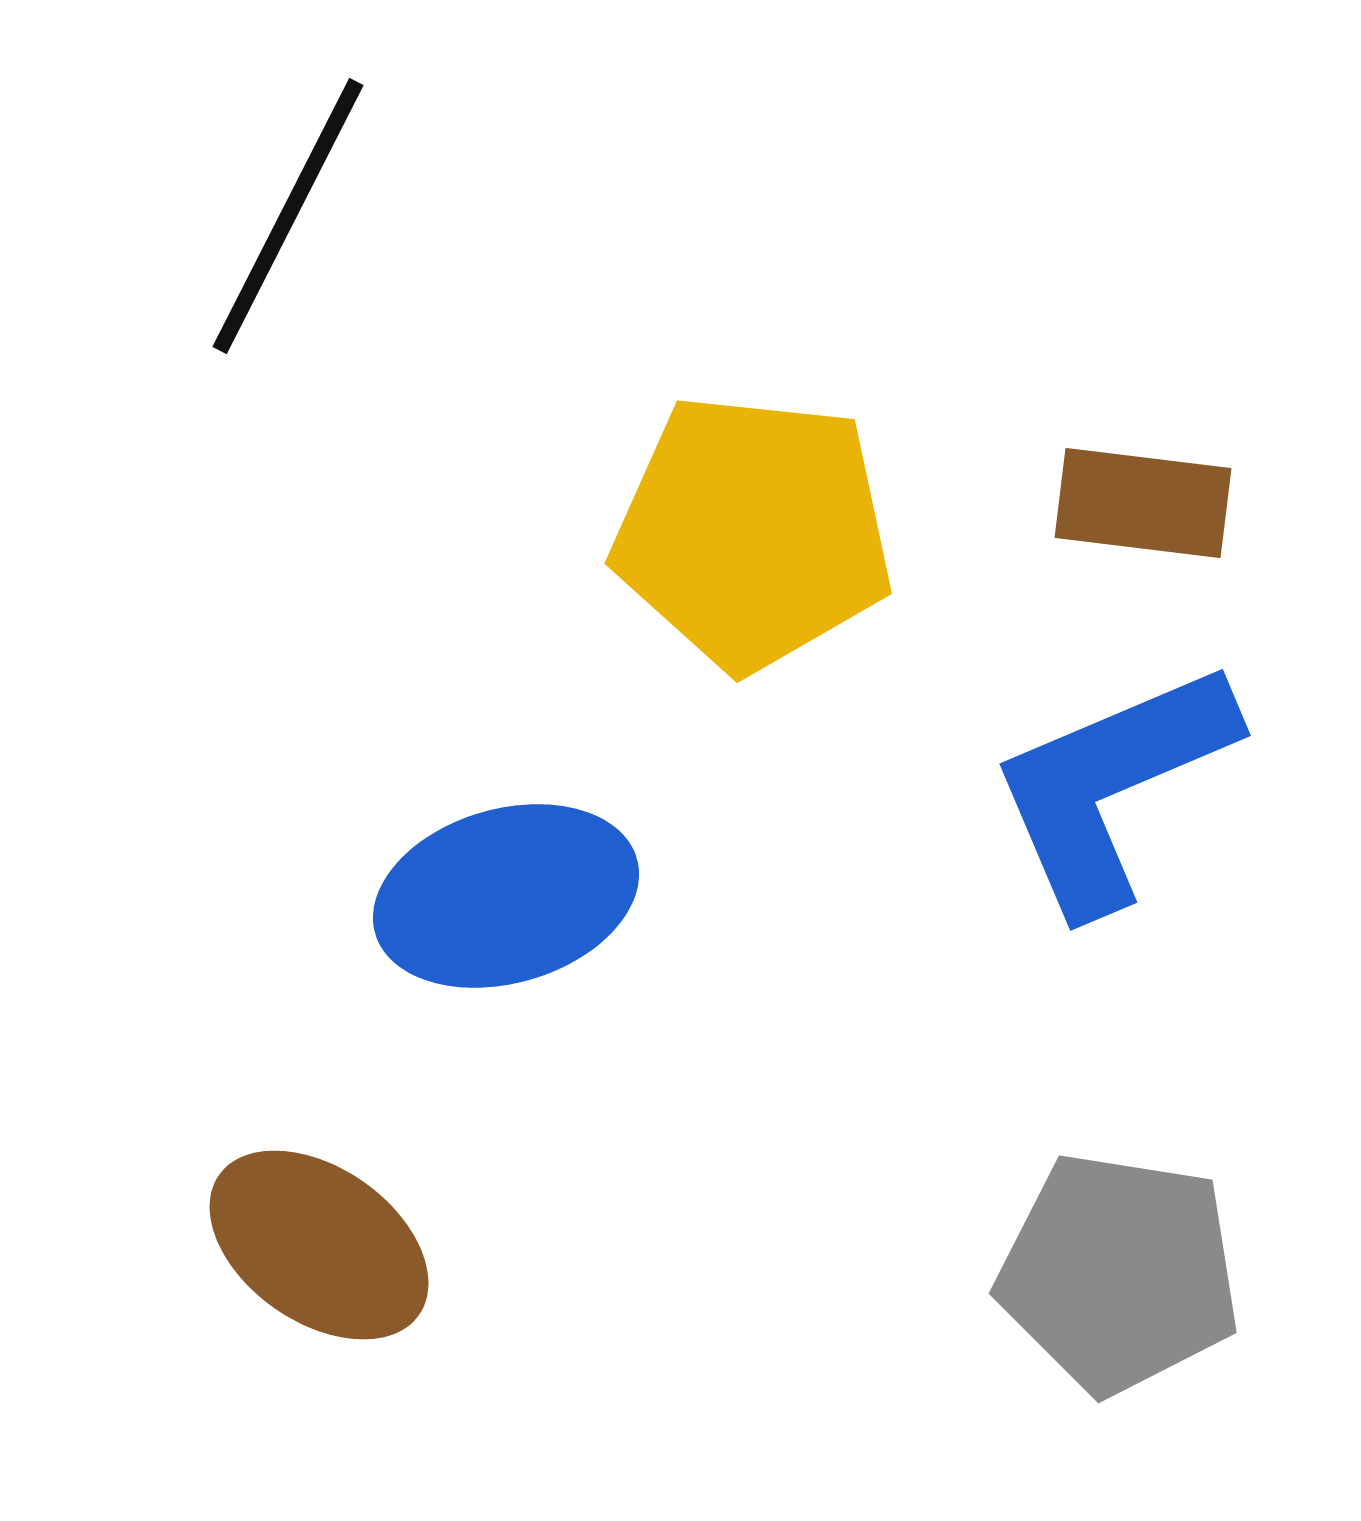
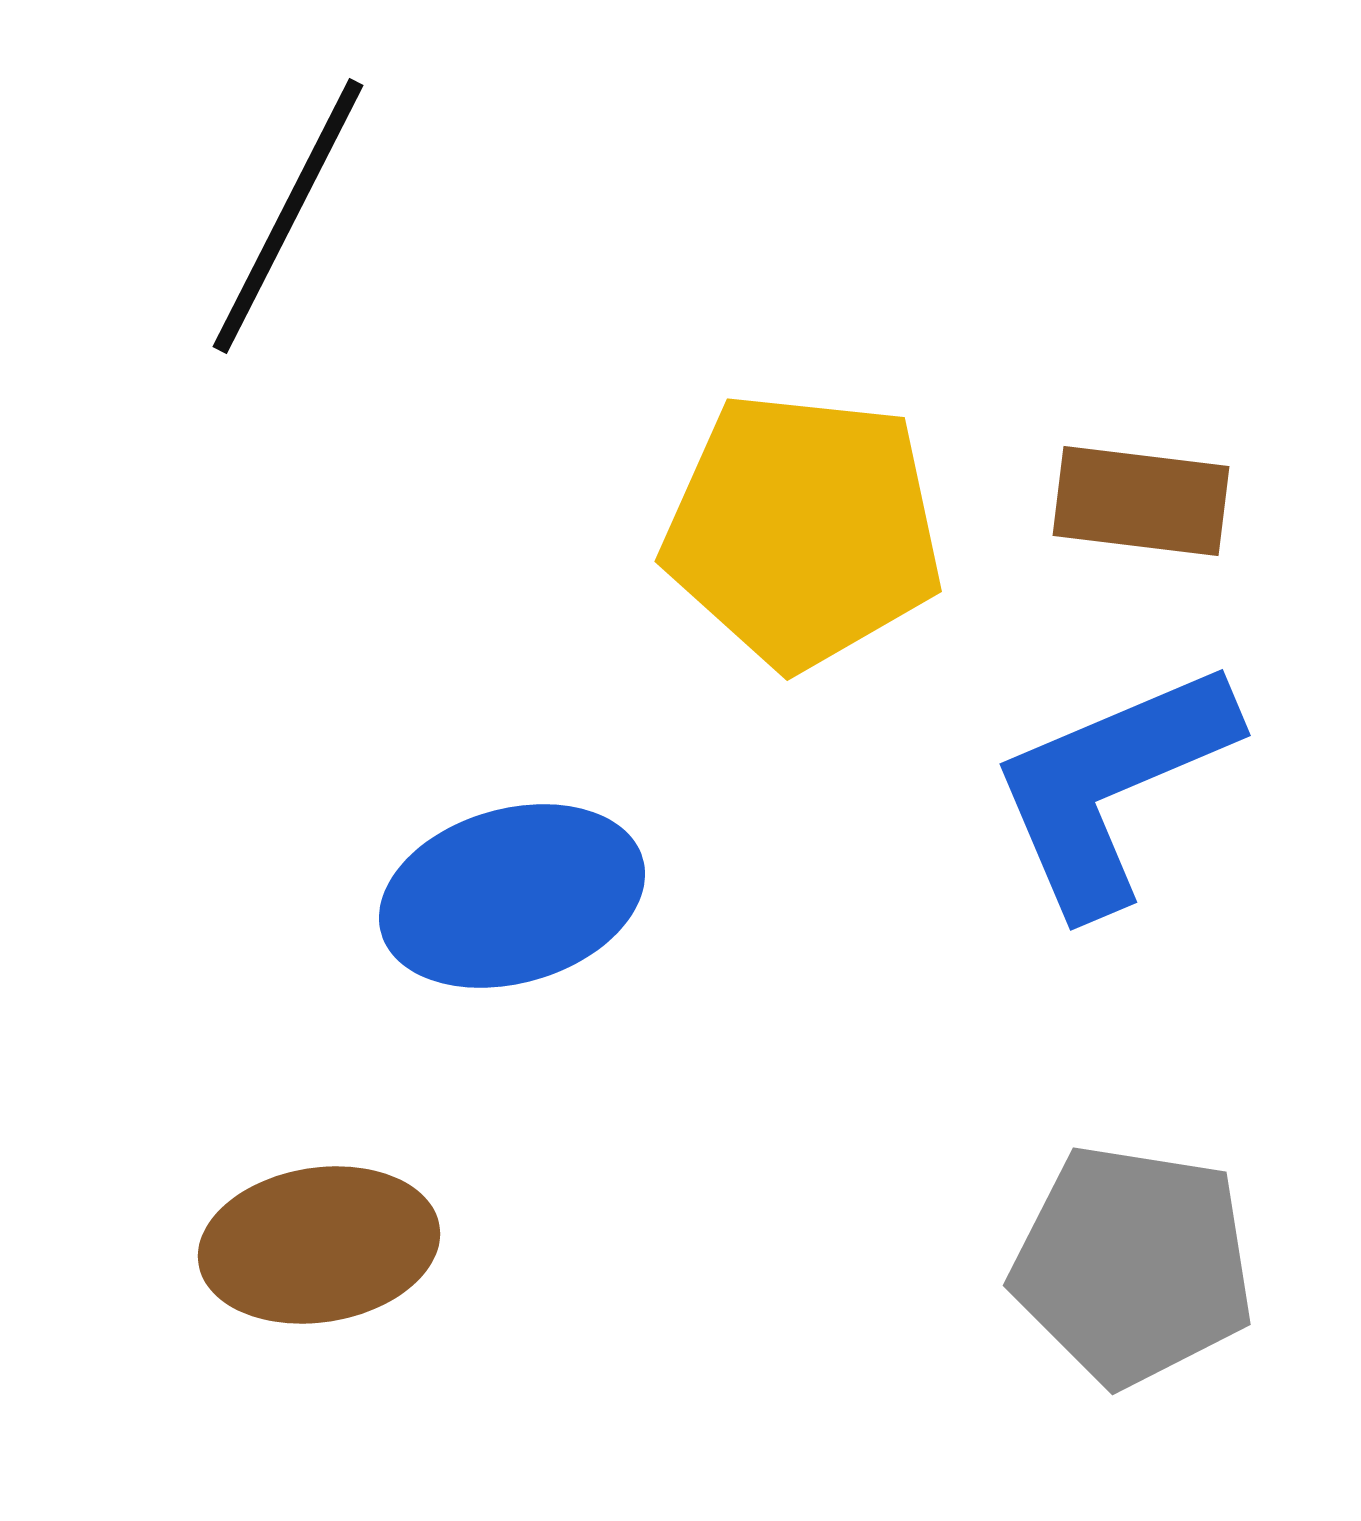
brown rectangle: moved 2 px left, 2 px up
yellow pentagon: moved 50 px right, 2 px up
blue ellipse: moved 6 px right
brown ellipse: rotated 44 degrees counterclockwise
gray pentagon: moved 14 px right, 8 px up
